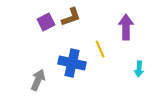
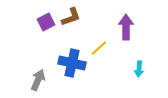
yellow line: moved 1 px left, 1 px up; rotated 72 degrees clockwise
